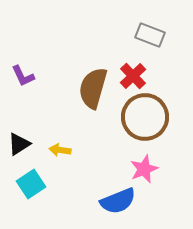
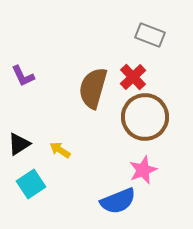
red cross: moved 1 px down
yellow arrow: rotated 25 degrees clockwise
pink star: moved 1 px left, 1 px down
